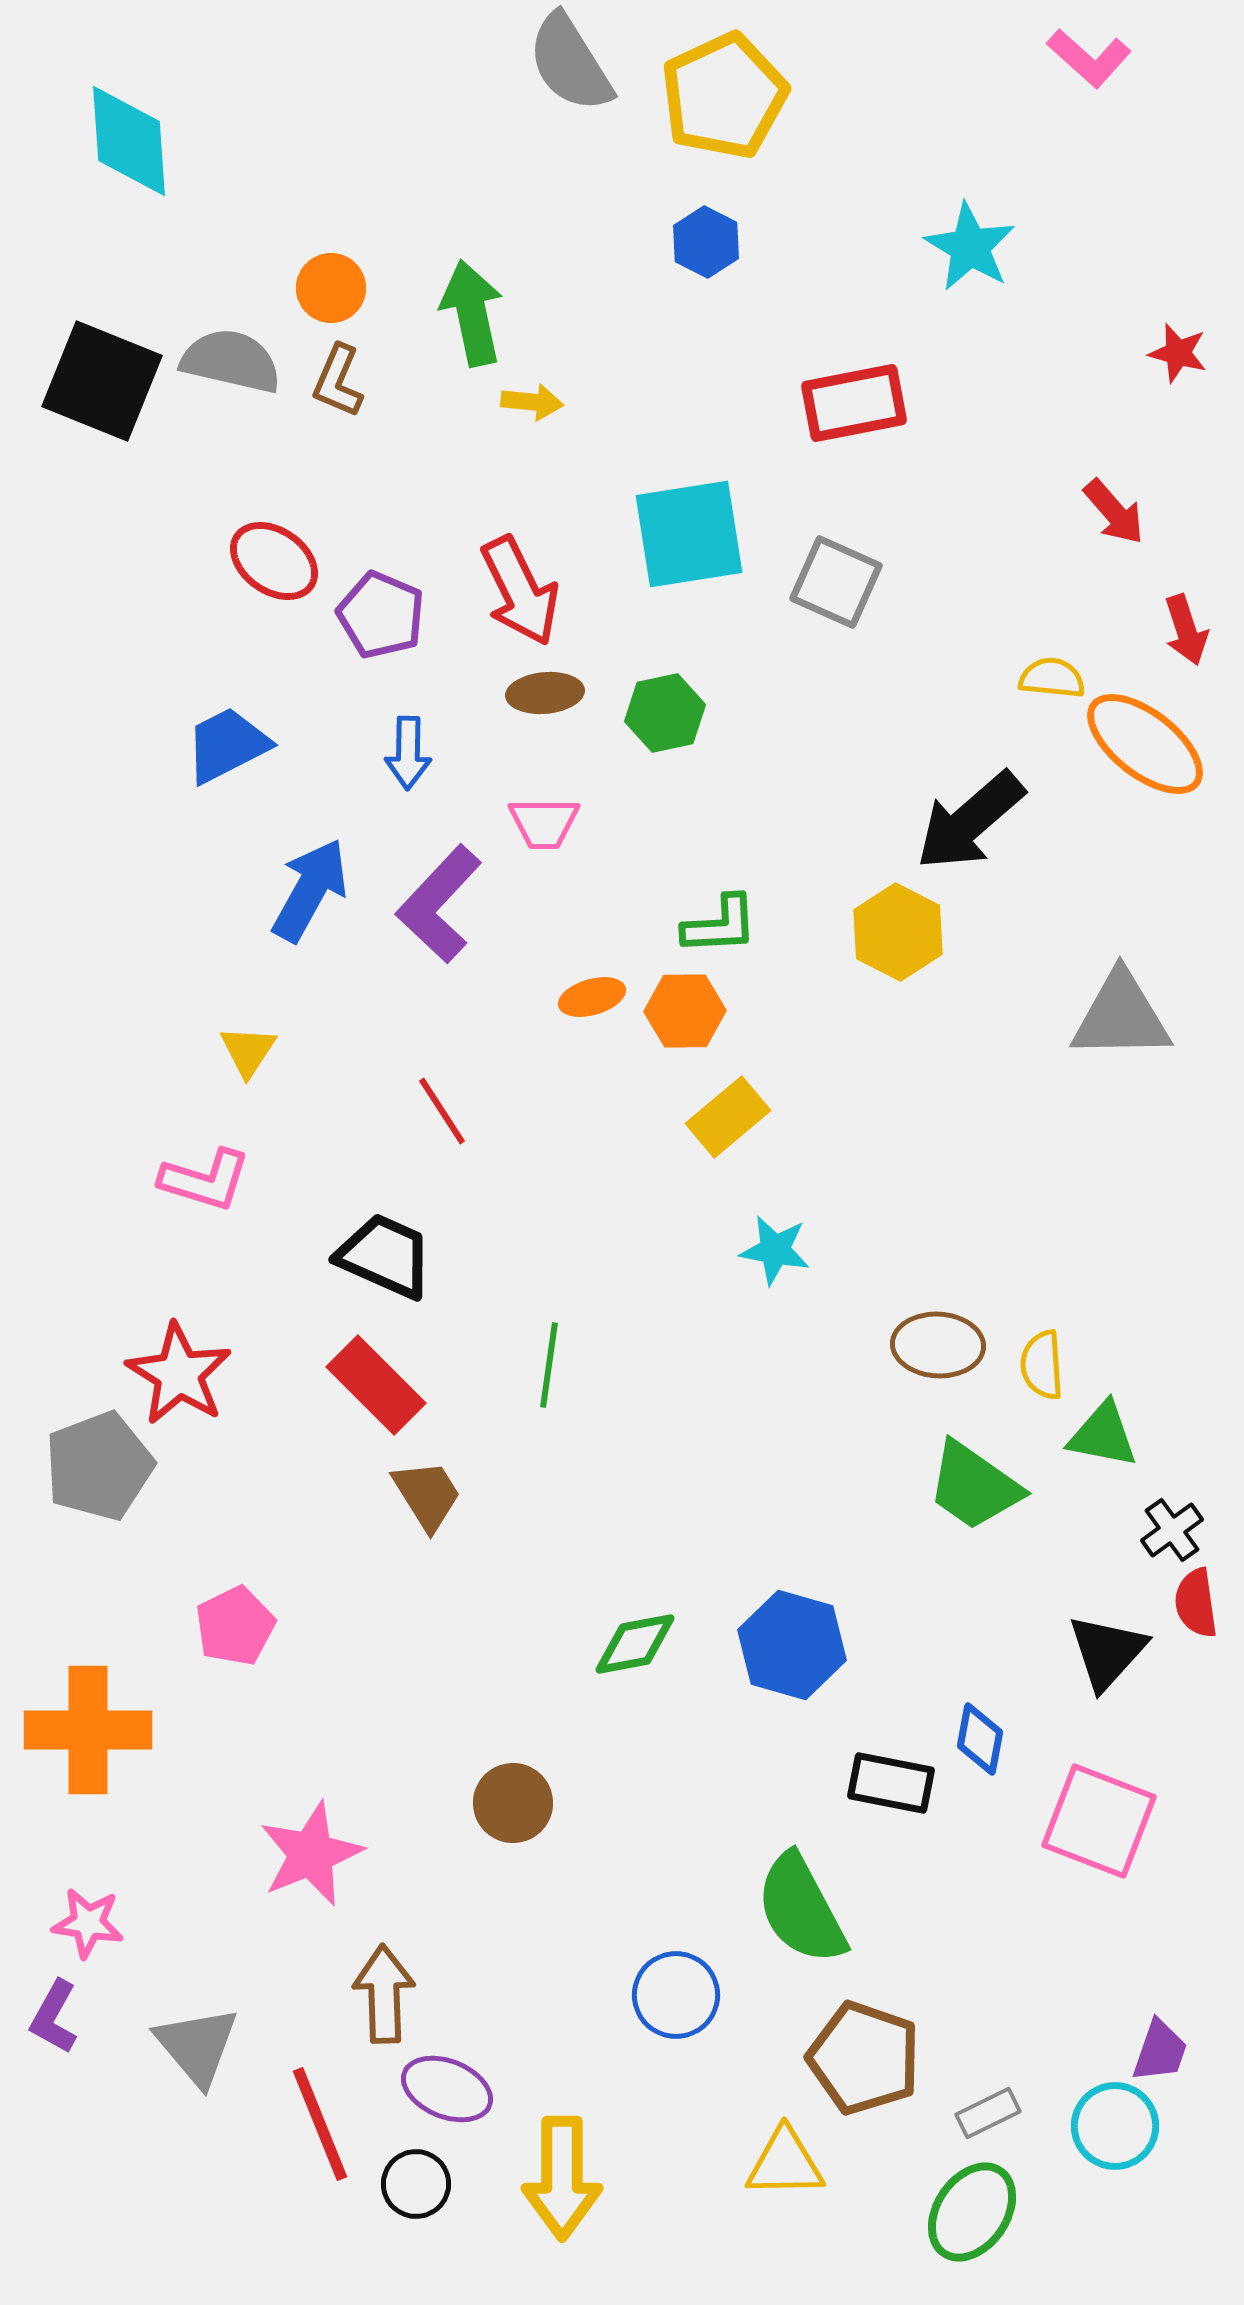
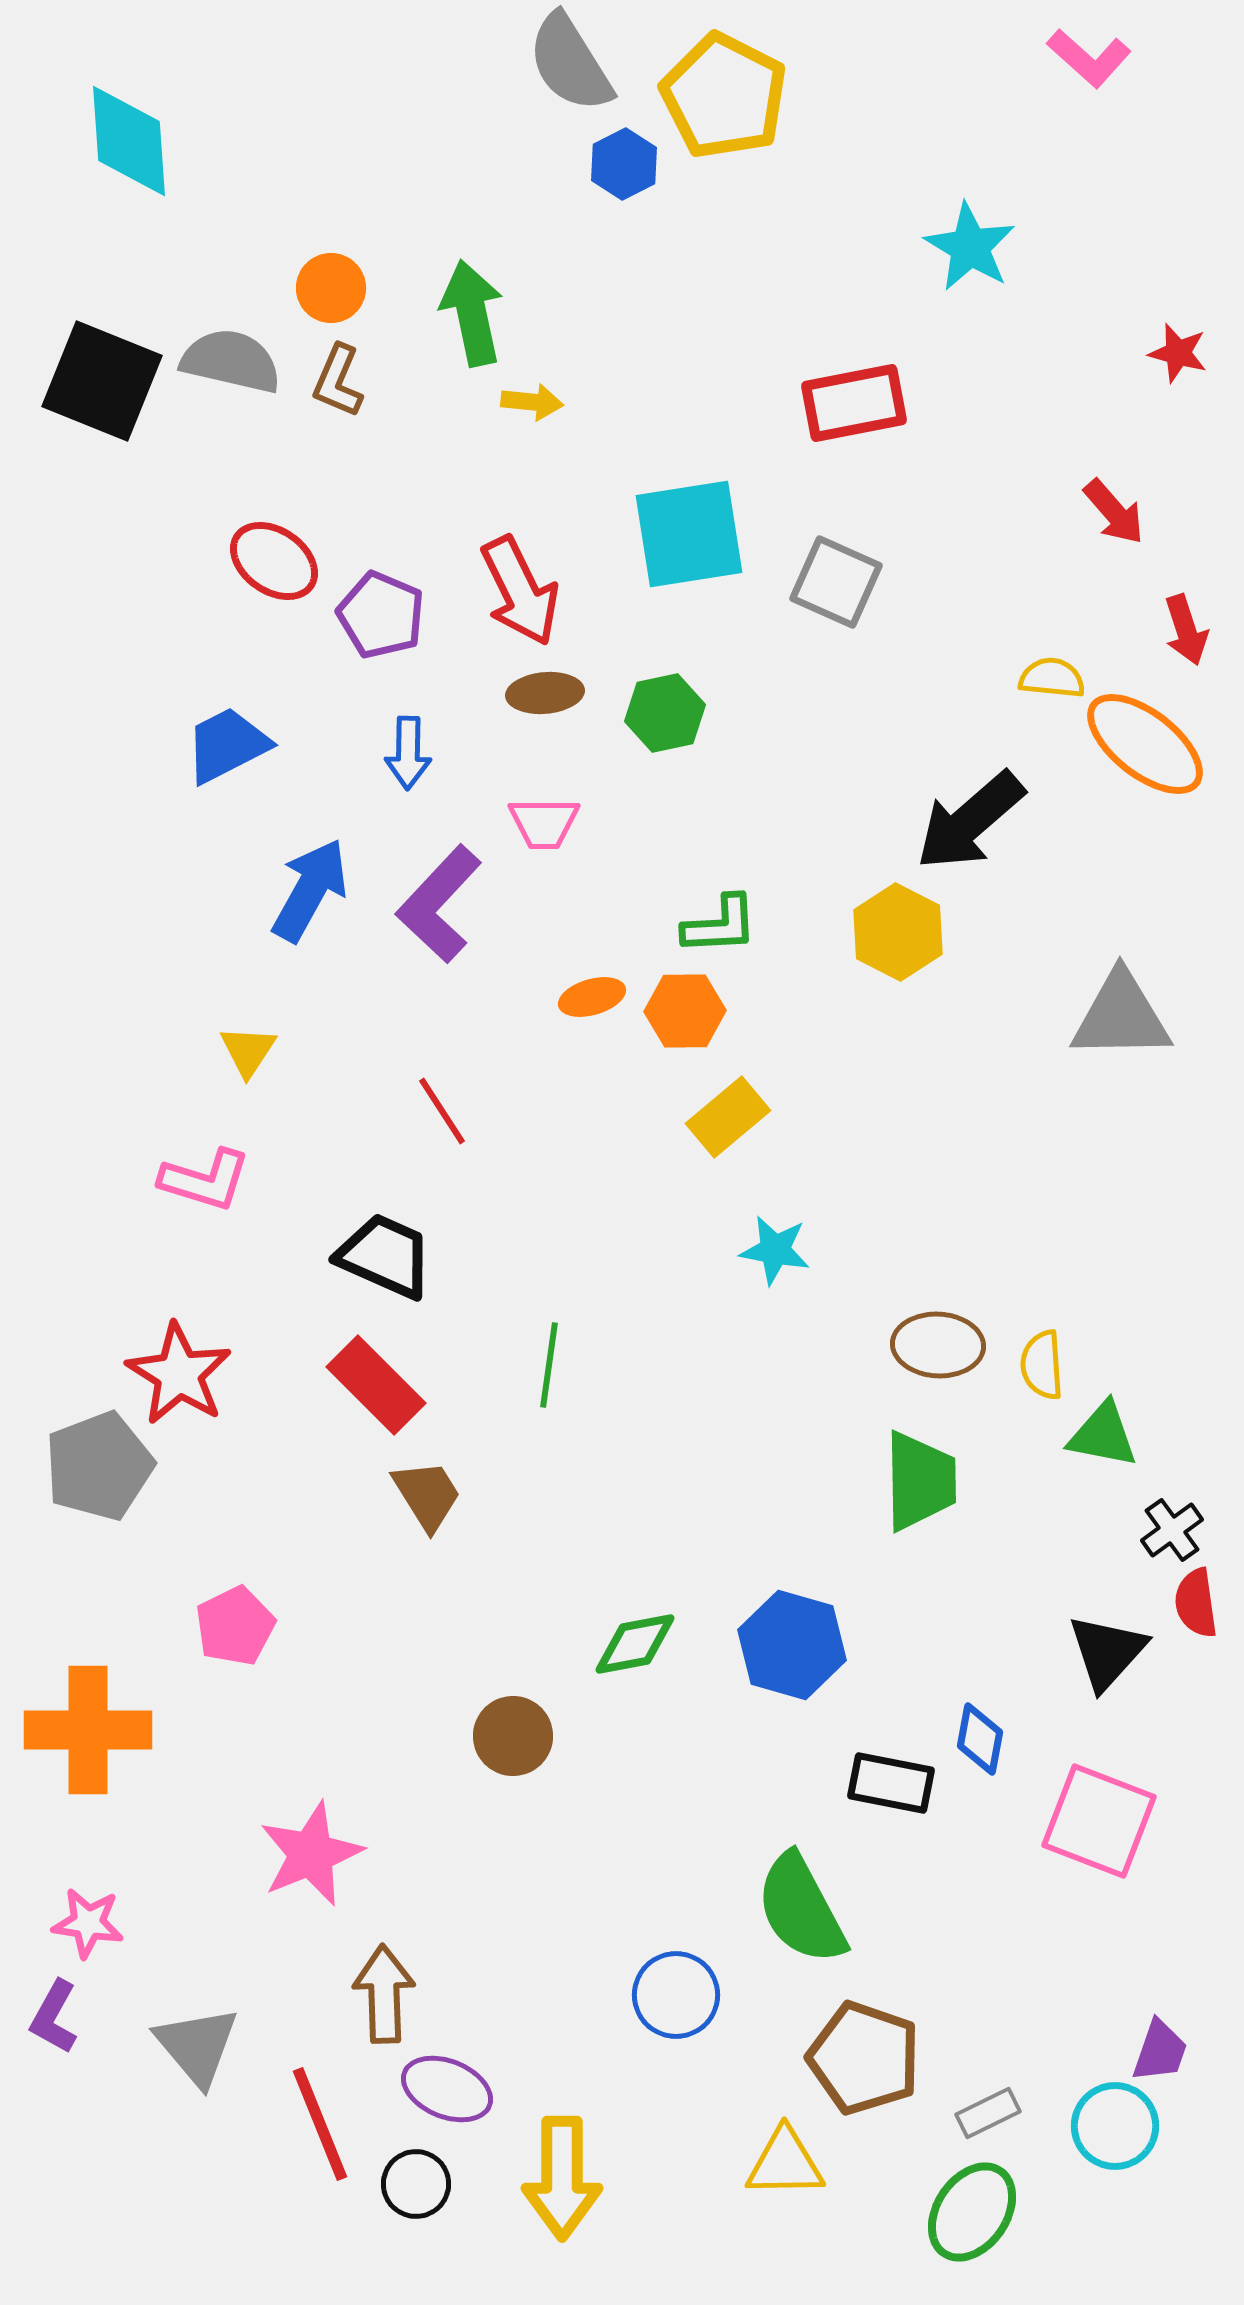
yellow pentagon at (724, 96): rotated 20 degrees counterclockwise
blue hexagon at (706, 242): moved 82 px left, 78 px up; rotated 6 degrees clockwise
green trapezoid at (974, 1486): moved 54 px left, 5 px up; rotated 126 degrees counterclockwise
brown circle at (513, 1803): moved 67 px up
